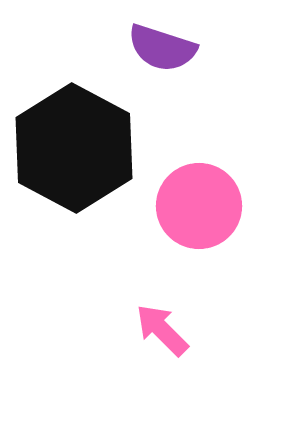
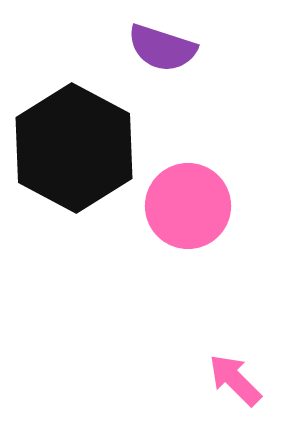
pink circle: moved 11 px left
pink arrow: moved 73 px right, 50 px down
